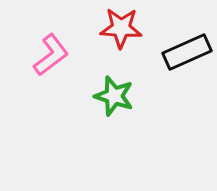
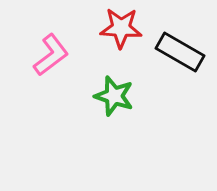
black rectangle: moved 7 px left; rotated 54 degrees clockwise
